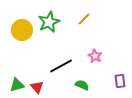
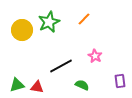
red triangle: rotated 40 degrees counterclockwise
